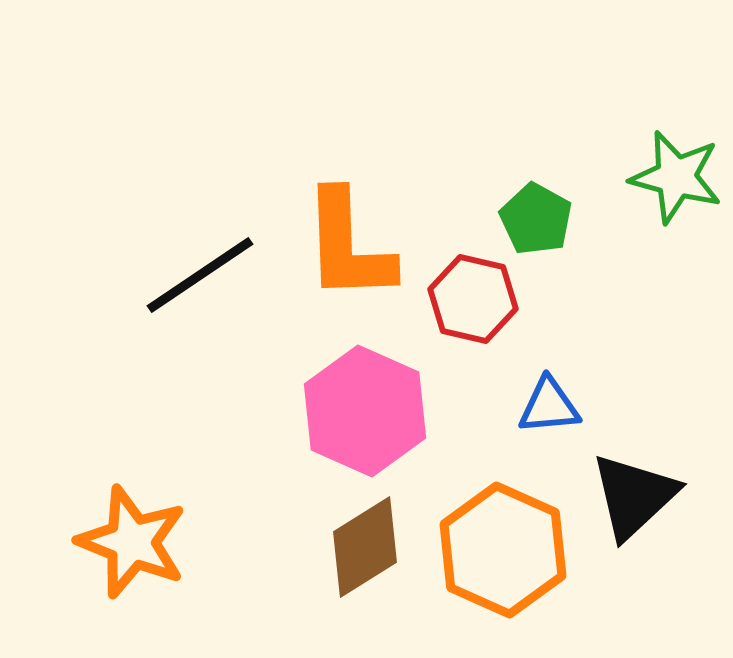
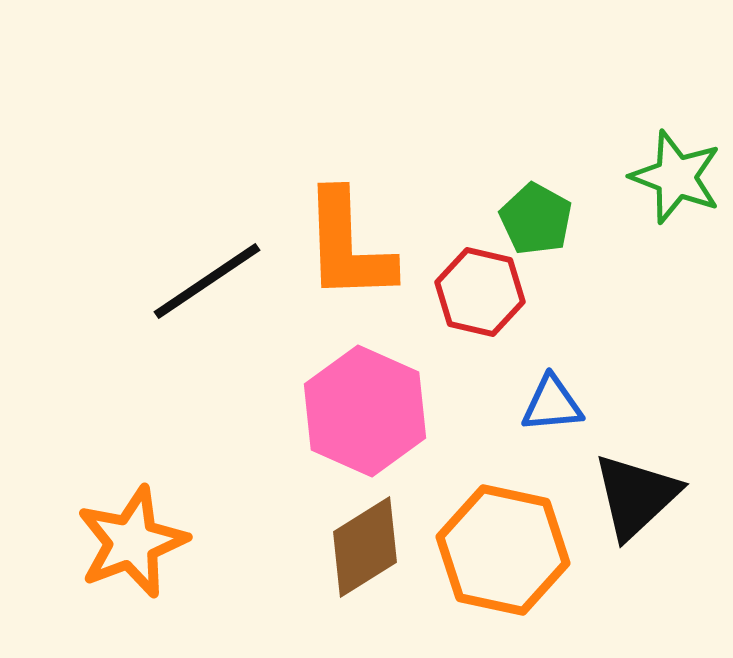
green star: rotated 6 degrees clockwise
black line: moved 7 px right, 6 px down
red hexagon: moved 7 px right, 7 px up
blue triangle: moved 3 px right, 2 px up
black triangle: moved 2 px right
orange star: rotated 29 degrees clockwise
orange hexagon: rotated 12 degrees counterclockwise
